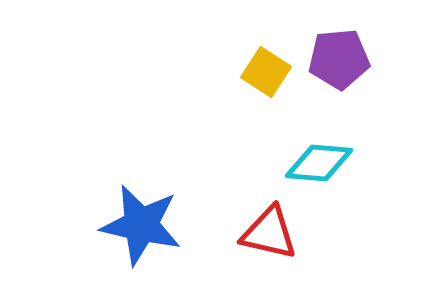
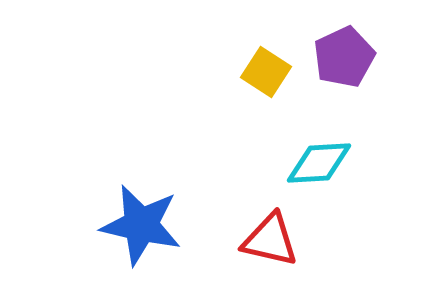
purple pentagon: moved 5 px right, 2 px up; rotated 20 degrees counterclockwise
cyan diamond: rotated 8 degrees counterclockwise
red triangle: moved 1 px right, 7 px down
